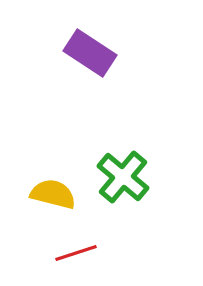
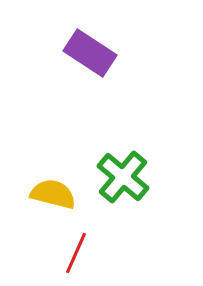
red line: rotated 48 degrees counterclockwise
